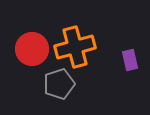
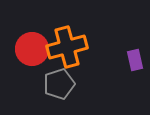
orange cross: moved 8 px left
purple rectangle: moved 5 px right
